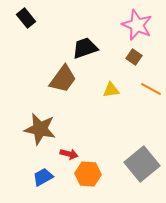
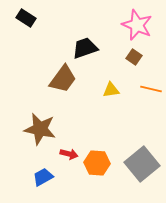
black rectangle: rotated 18 degrees counterclockwise
orange line: rotated 15 degrees counterclockwise
orange hexagon: moved 9 px right, 11 px up
